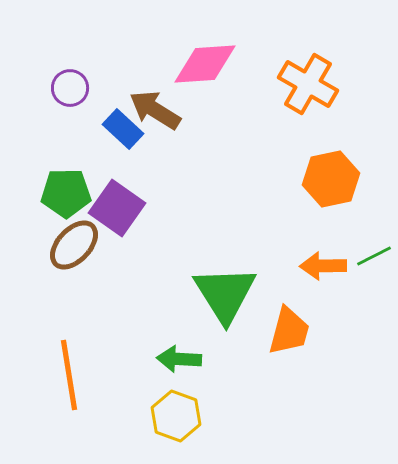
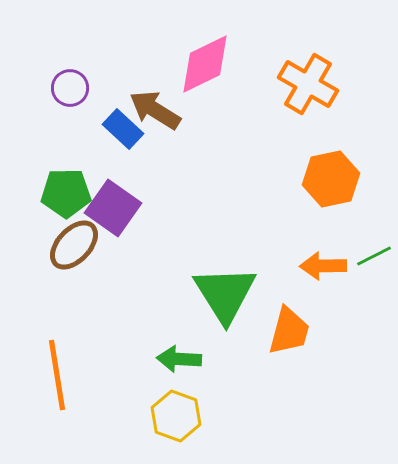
pink diamond: rotated 22 degrees counterclockwise
purple square: moved 4 px left
orange line: moved 12 px left
